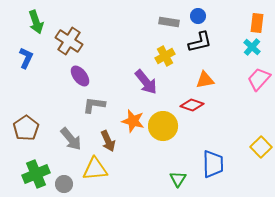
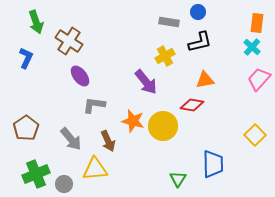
blue circle: moved 4 px up
red diamond: rotated 10 degrees counterclockwise
yellow square: moved 6 px left, 12 px up
